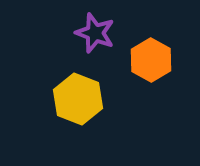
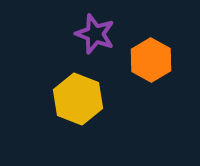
purple star: moved 1 px down
